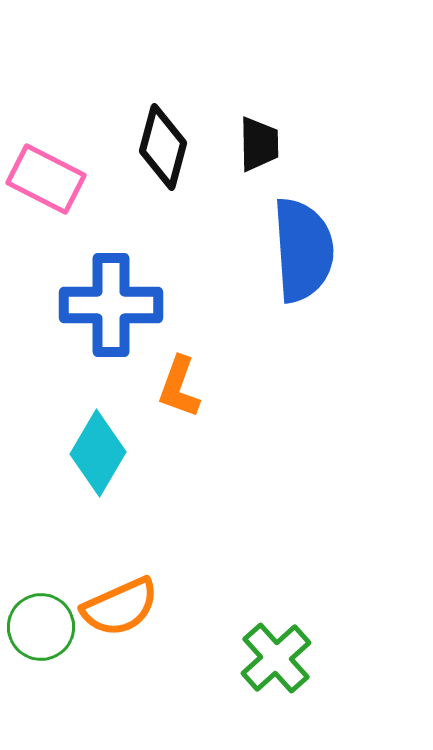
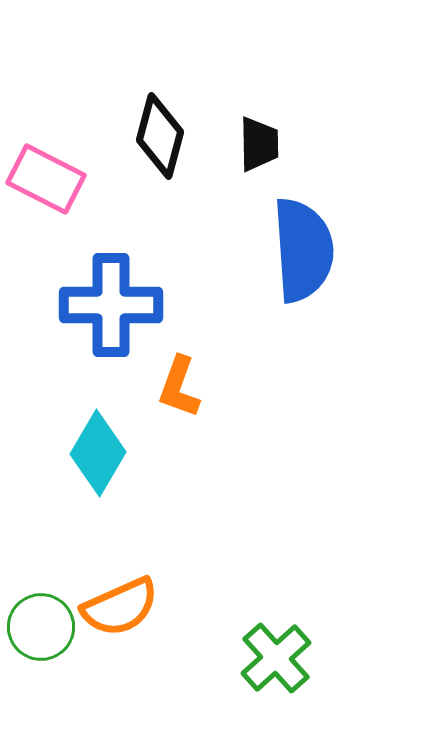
black diamond: moved 3 px left, 11 px up
